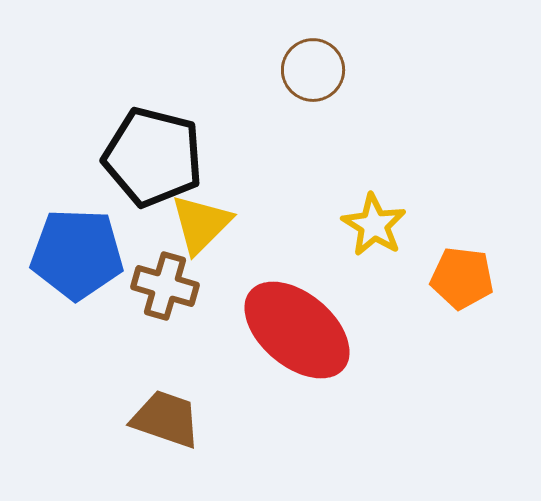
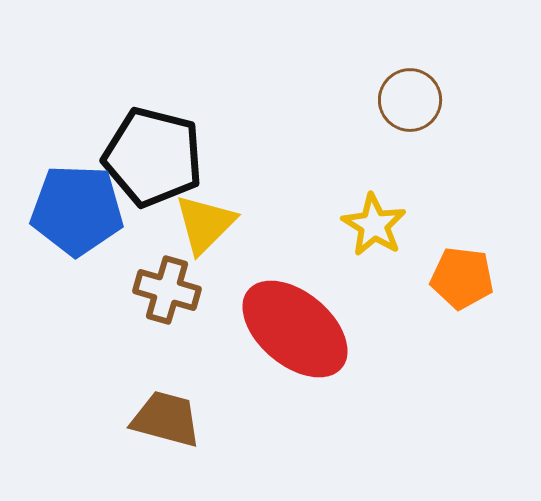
brown circle: moved 97 px right, 30 px down
yellow triangle: moved 4 px right
blue pentagon: moved 44 px up
brown cross: moved 2 px right, 4 px down
red ellipse: moved 2 px left, 1 px up
brown trapezoid: rotated 4 degrees counterclockwise
